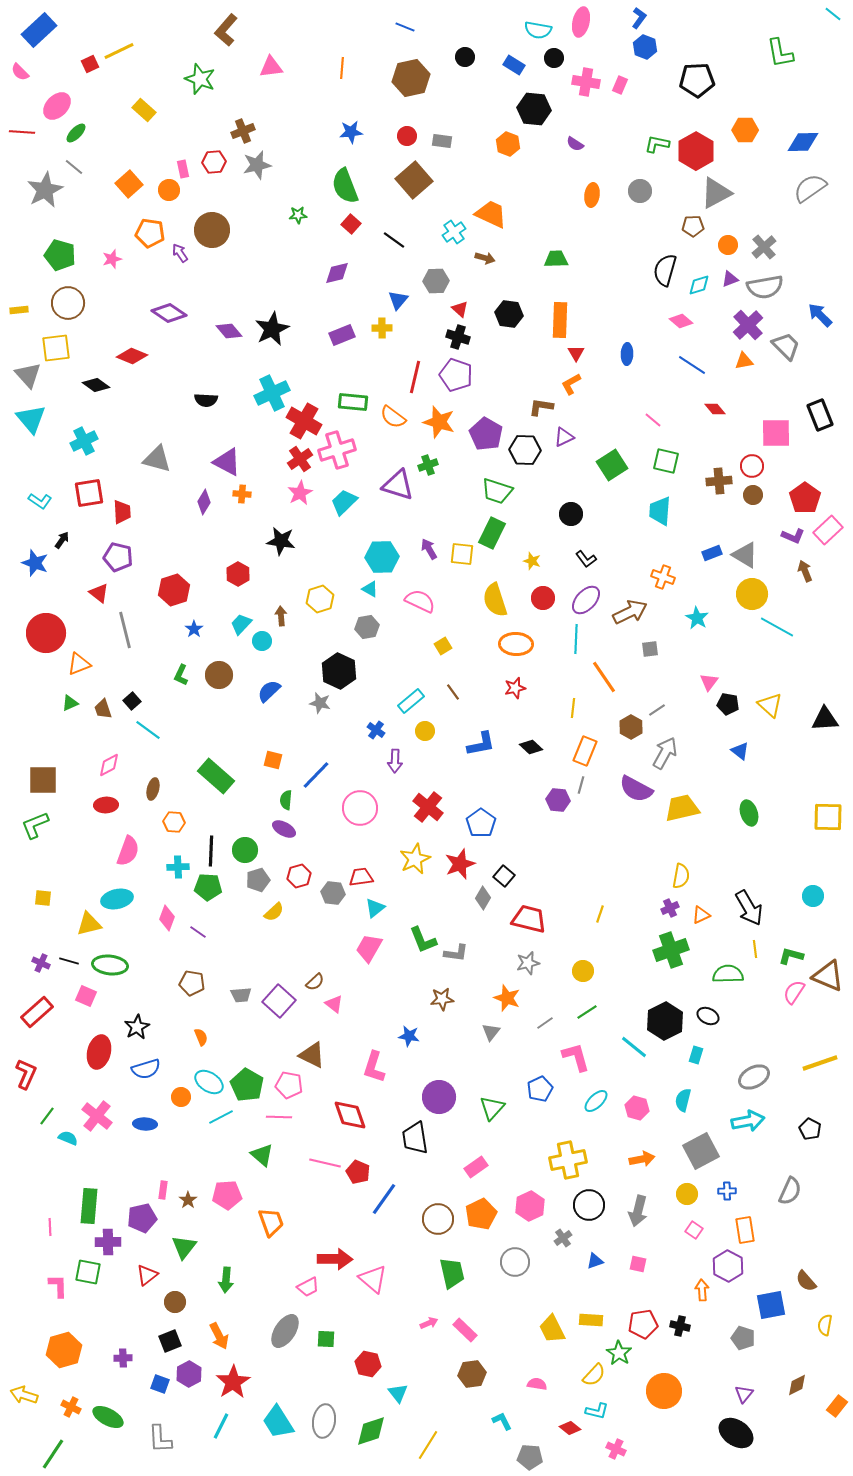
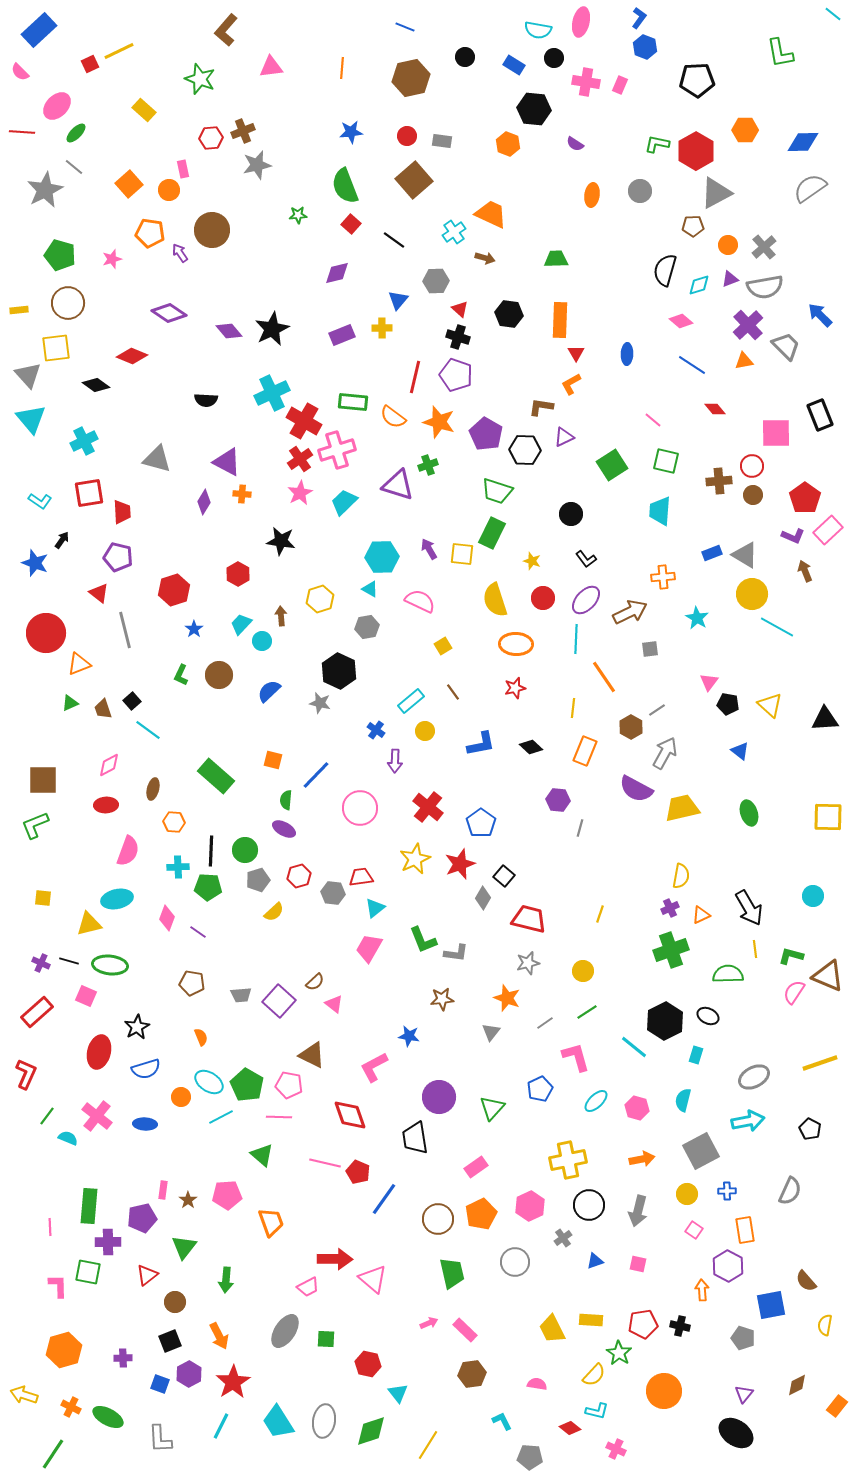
red hexagon at (214, 162): moved 3 px left, 24 px up
orange cross at (663, 577): rotated 25 degrees counterclockwise
gray line at (581, 785): moved 1 px left, 43 px down
pink L-shape at (374, 1067): rotated 44 degrees clockwise
